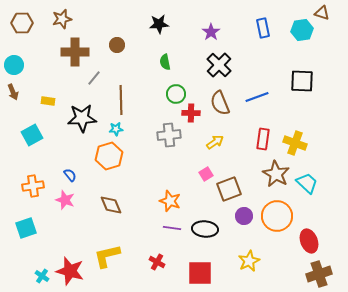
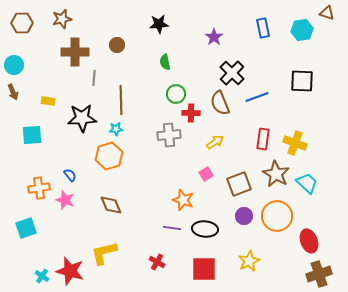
brown triangle at (322, 13): moved 5 px right
purple star at (211, 32): moved 3 px right, 5 px down
black cross at (219, 65): moved 13 px right, 8 px down
gray line at (94, 78): rotated 35 degrees counterclockwise
cyan square at (32, 135): rotated 25 degrees clockwise
orange cross at (33, 186): moved 6 px right, 2 px down
brown square at (229, 189): moved 10 px right, 5 px up
orange star at (170, 201): moved 13 px right, 1 px up
yellow L-shape at (107, 256): moved 3 px left, 3 px up
red square at (200, 273): moved 4 px right, 4 px up
